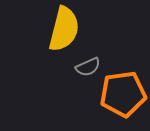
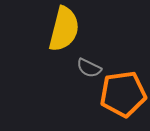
gray semicircle: moved 1 px right, 1 px down; rotated 50 degrees clockwise
